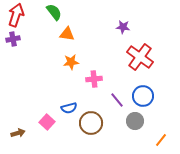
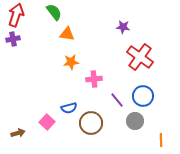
orange line: rotated 40 degrees counterclockwise
